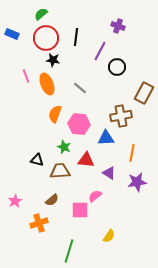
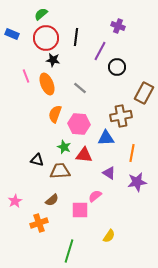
red triangle: moved 2 px left, 5 px up
